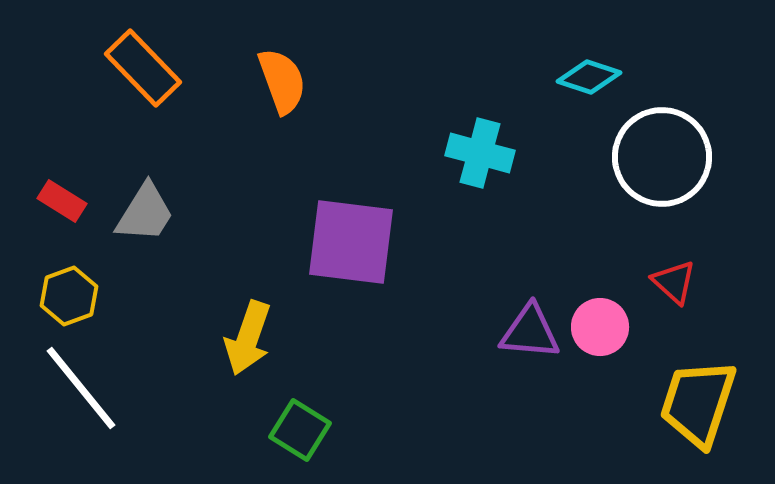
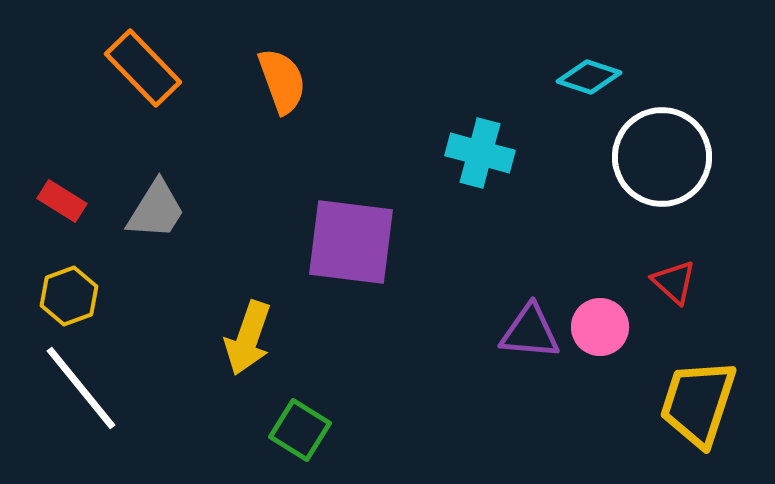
gray trapezoid: moved 11 px right, 3 px up
